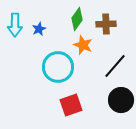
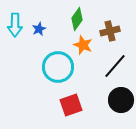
brown cross: moved 4 px right, 7 px down; rotated 12 degrees counterclockwise
